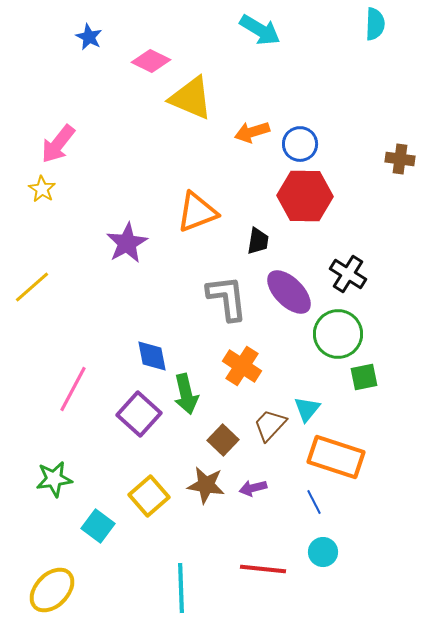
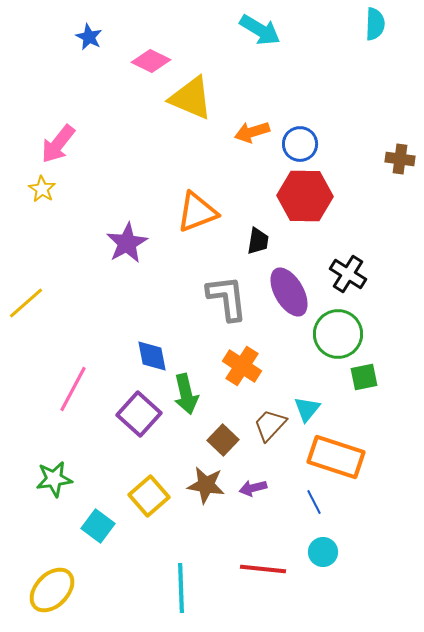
yellow line: moved 6 px left, 16 px down
purple ellipse: rotated 15 degrees clockwise
